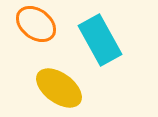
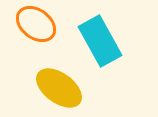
cyan rectangle: moved 1 px down
